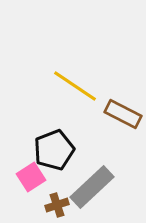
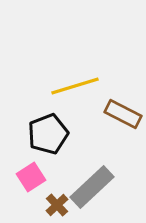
yellow line: rotated 51 degrees counterclockwise
black pentagon: moved 6 px left, 16 px up
brown cross: rotated 25 degrees counterclockwise
